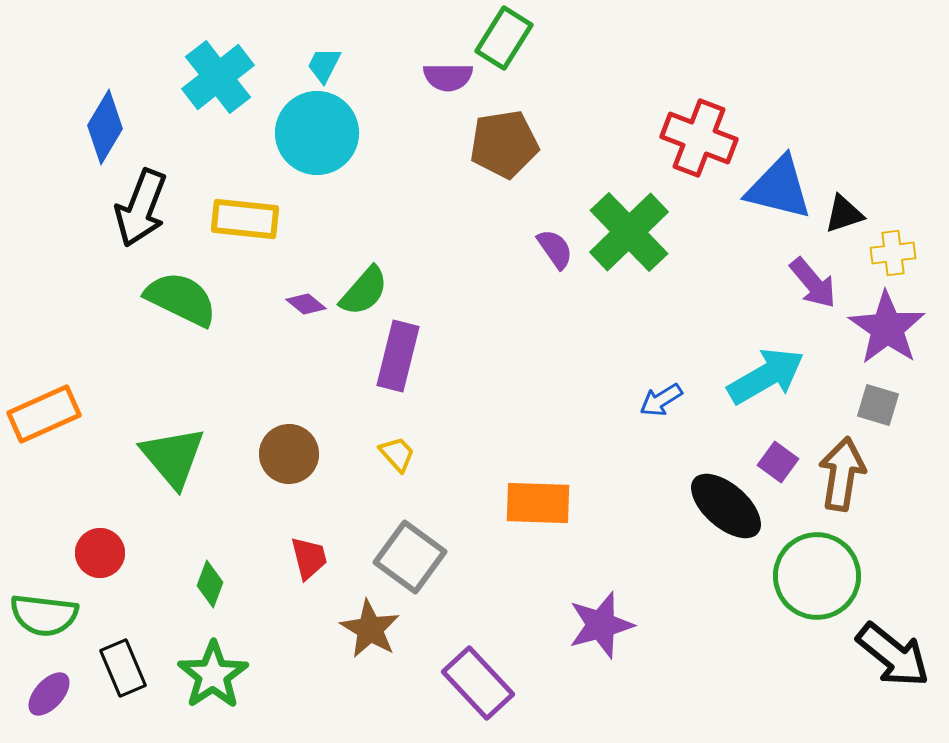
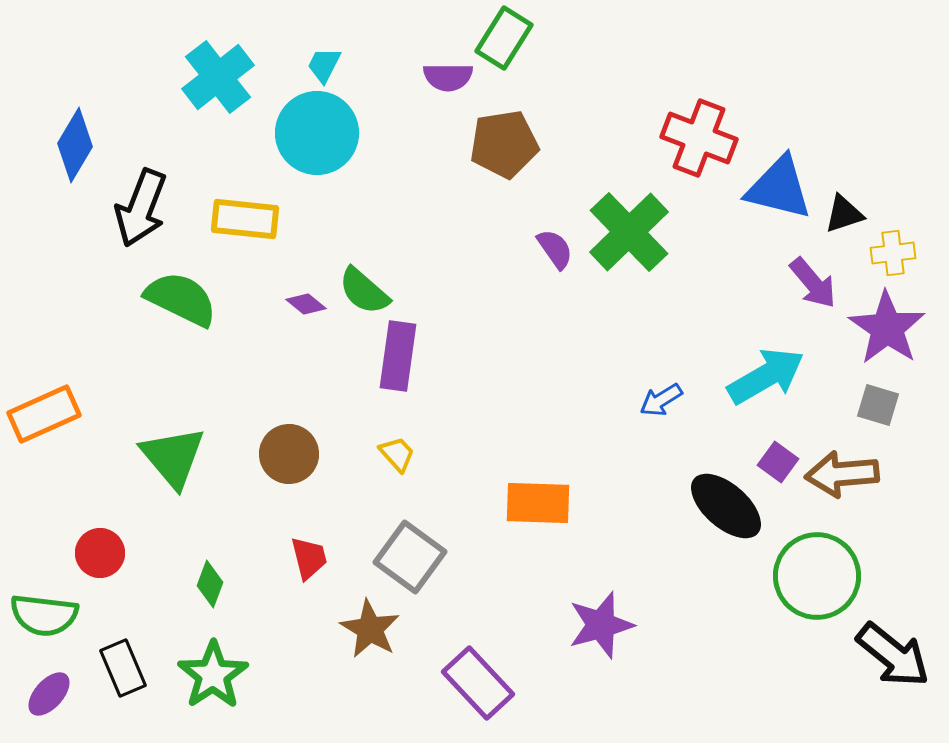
blue diamond at (105, 127): moved 30 px left, 18 px down
green semicircle at (364, 291): rotated 90 degrees clockwise
purple rectangle at (398, 356): rotated 6 degrees counterclockwise
brown arrow at (842, 474): rotated 104 degrees counterclockwise
